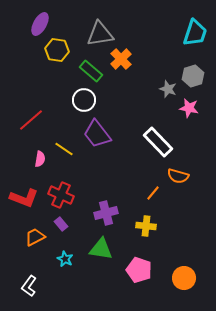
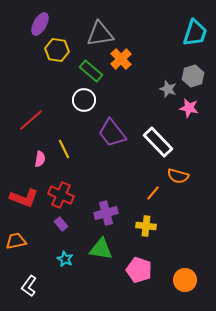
purple trapezoid: moved 15 px right, 1 px up
yellow line: rotated 30 degrees clockwise
orange trapezoid: moved 19 px left, 4 px down; rotated 15 degrees clockwise
orange circle: moved 1 px right, 2 px down
